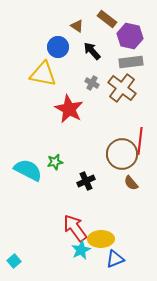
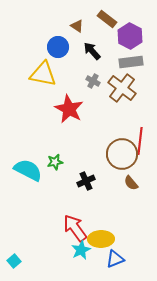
purple hexagon: rotated 15 degrees clockwise
gray cross: moved 1 px right, 2 px up
